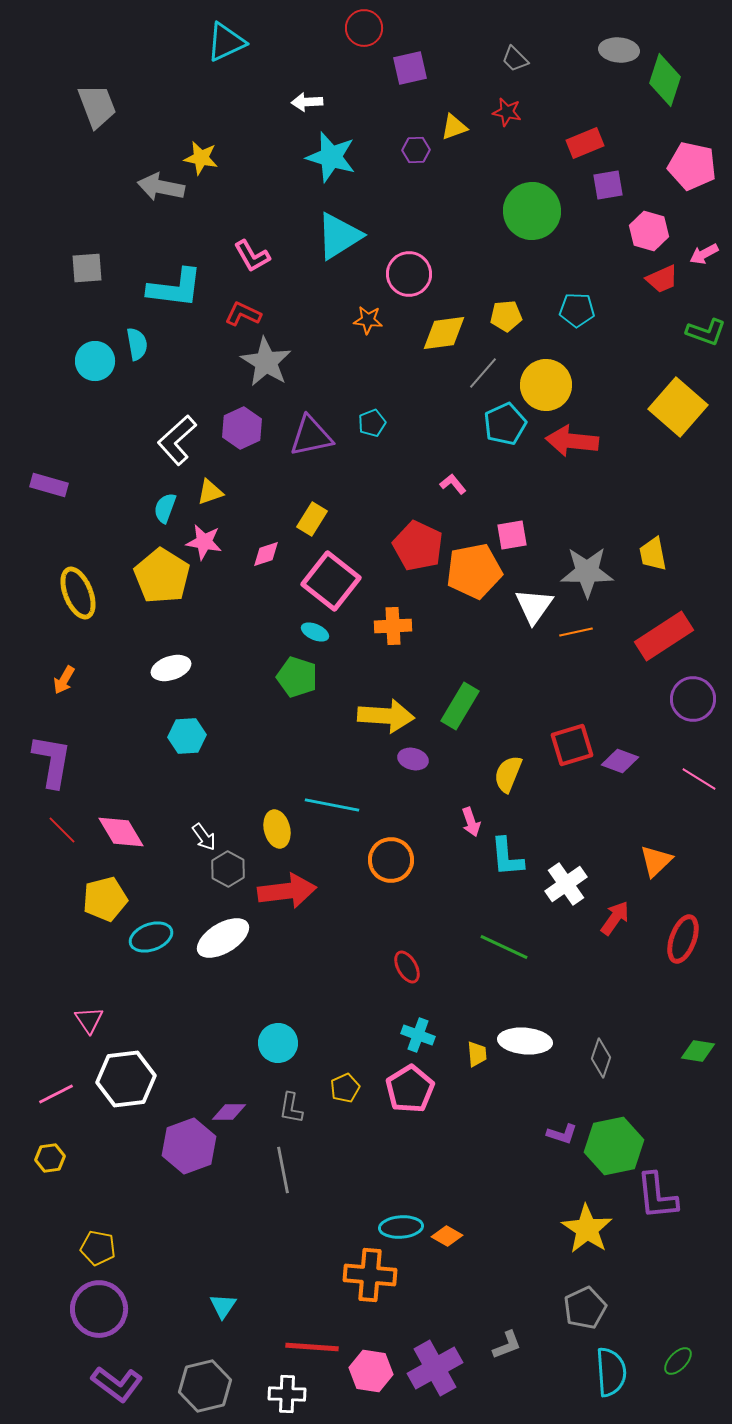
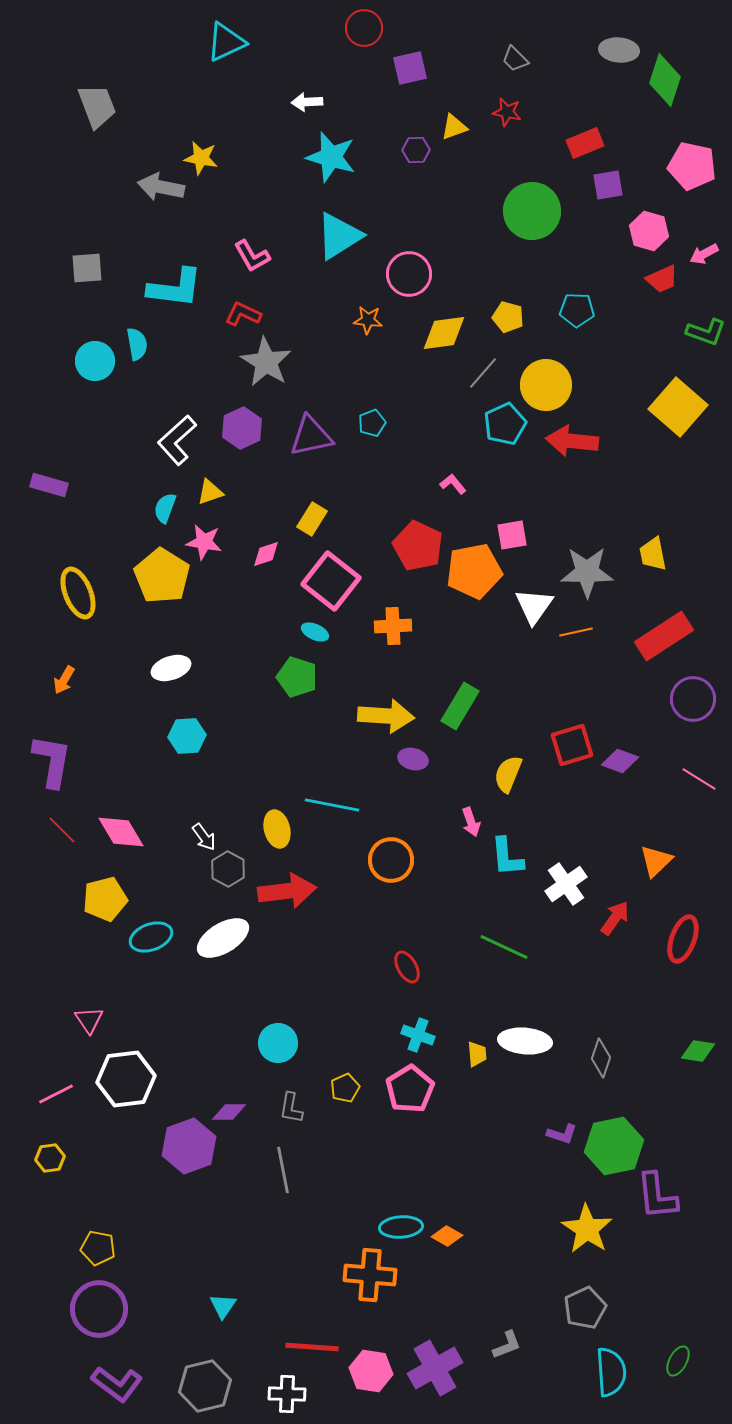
yellow pentagon at (506, 316): moved 2 px right, 1 px down; rotated 20 degrees clockwise
green ellipse at (678, 1361): rotated 16 degrees counterclockwise
